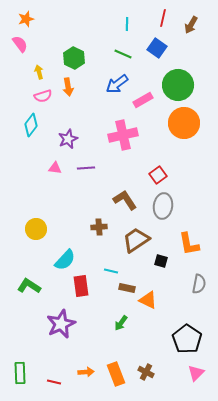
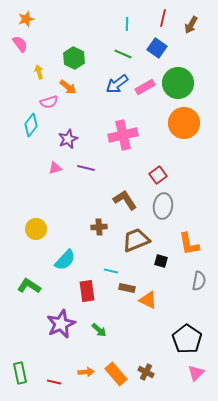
green circle at (178, 85): moved 2 px up
orange arrow at (68, 87): rotated 42 degrees counterclockwise
pink semicircle at (43, 96): moved 6 px right, 6 px down
pink rectangle at (143, 100): moved 2 px right, 13 px up
pink triangle at (55, 168): rotated 24 degrees counterclockwise
purple line at (86, 168): rotated 18 degrees clockwise
brown trapezoid at (136, 240): rotated 12 degrees clockwise
gray semicircle at (199, 284): moved 3 px up
red rectangle at (81, 286): moved 6 px right, 5 px down
green arrow at (121, 323): moved 22 px left, 7 px down; rotated 84 degrees counterclockwise
green rectangle at (20, 373): rotated 10 degrees counterclockwise
orange rectangle at (116, 374): rotated 20 degrees counterclockwise
